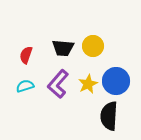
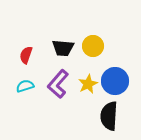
blue circle: moved 1 px left
